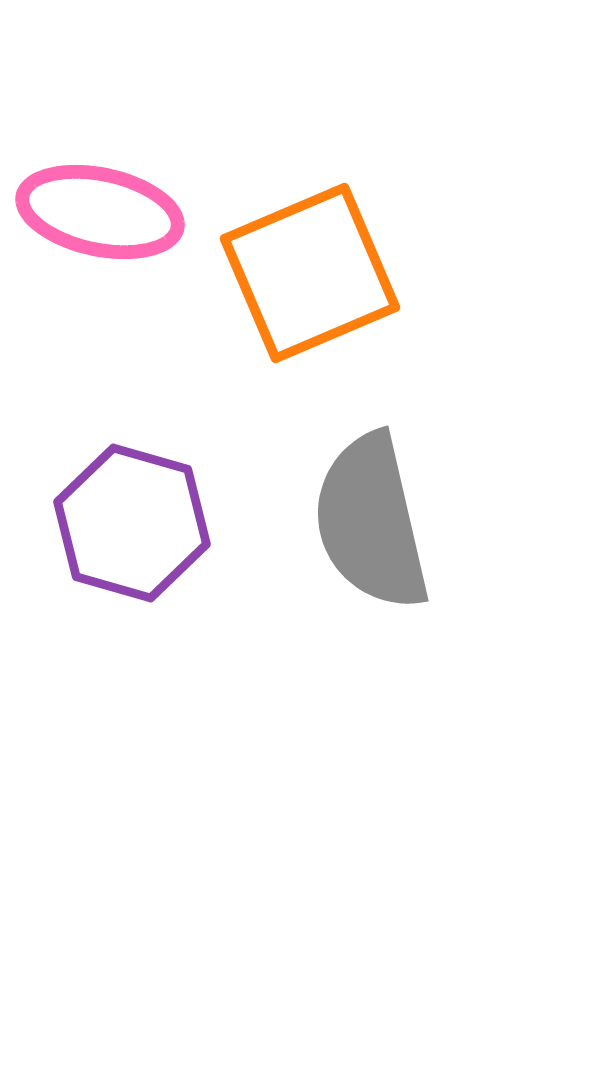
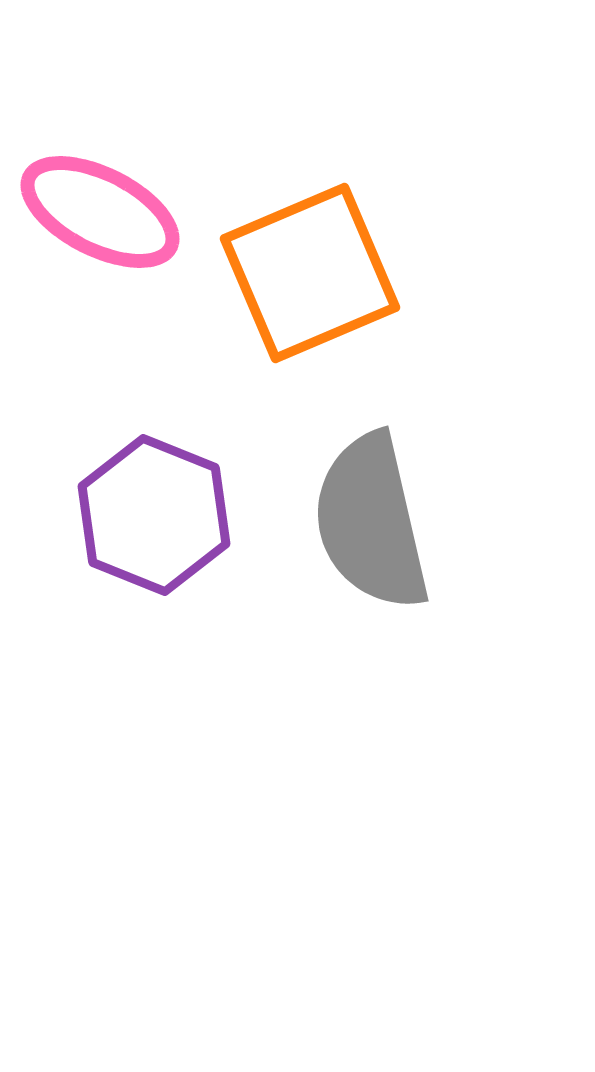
pink ellipse: rotated 15 degrees clockwise
purple hexagon: moved 22 px right, 8 px up; rotated 6 degrees clockwise
